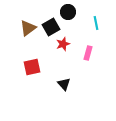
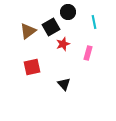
cyan line: moved 2 px left, 1 px up
brown triangle: moved 3 px down
